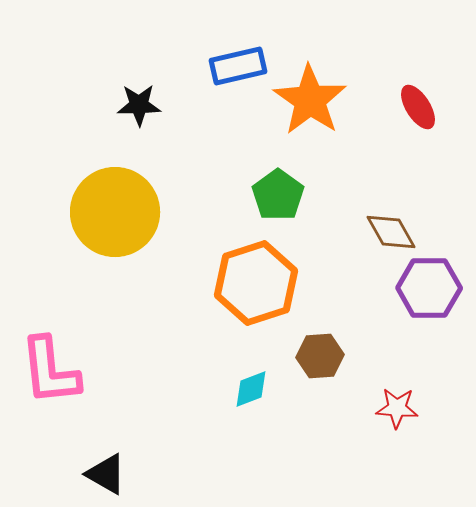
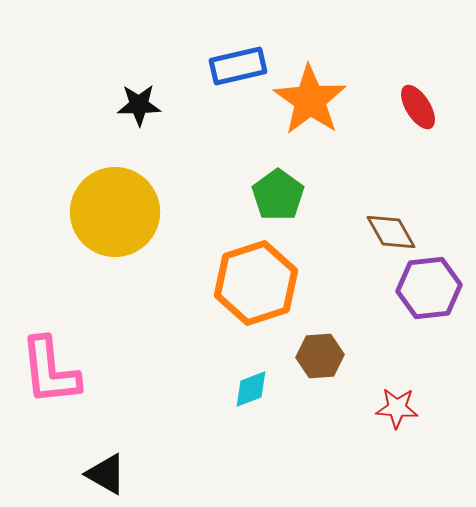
purple hexagon: rotated 6 degrees counterclockwise
